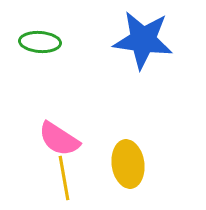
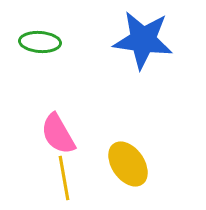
pink semicircle: moved 1 px left, 5 px up; rotated 27 degrees clockwise
yellow ellipse: rotated 27 degrees counterclockwise
